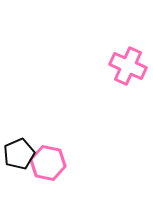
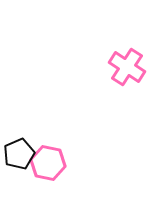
pink cross: moved 1 px left, 1 px down; rotated 9 degrees clockwise
